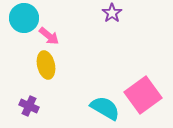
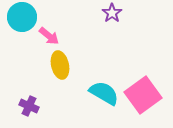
cyan circle: moved 2 px left, 1 px up
yellow ellipse: moved 14 px right
cyan semicircle: moved 1 px left, 15 px up
